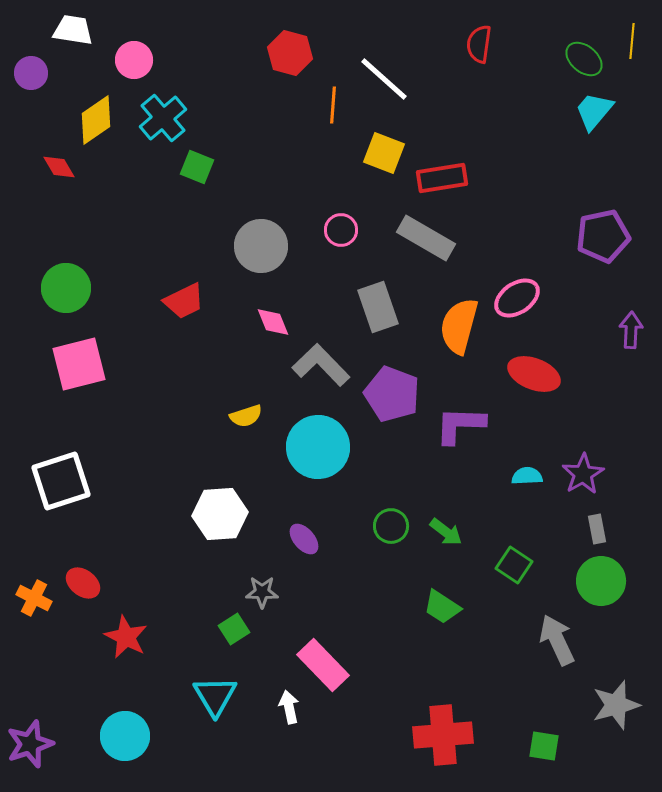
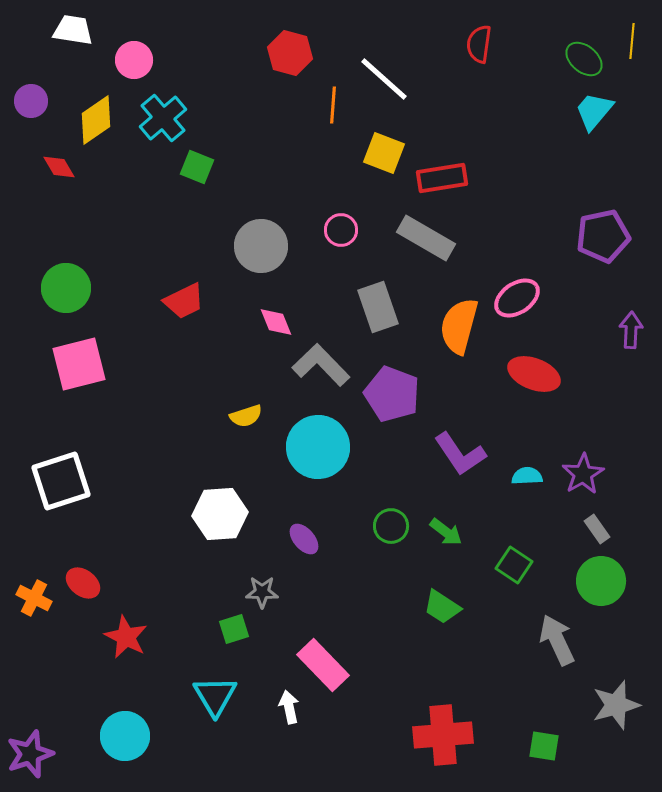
purple circle at (31, 73): moved 28 px down
pink diamond at (273, 322): moved 3 px right
purple L-shape at (460, 425): moved 29 px down; rotated 126 degrees counterclockwise
gray rectangle at (597, 529): rotated 24 degrees counterclockwise
green square at (234, 629): rotated 16 degrees clockwise
purple star at (30, 744): moved 10 px down
